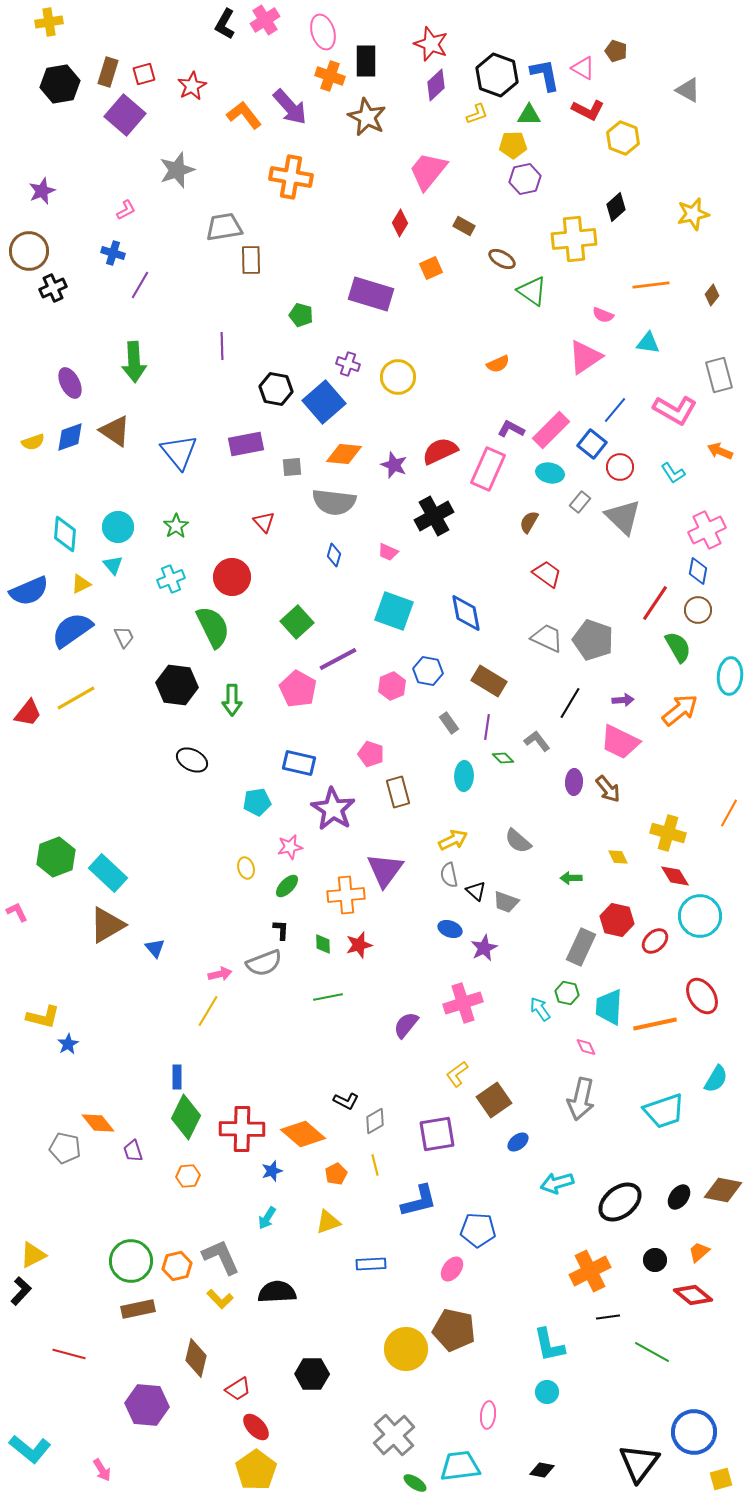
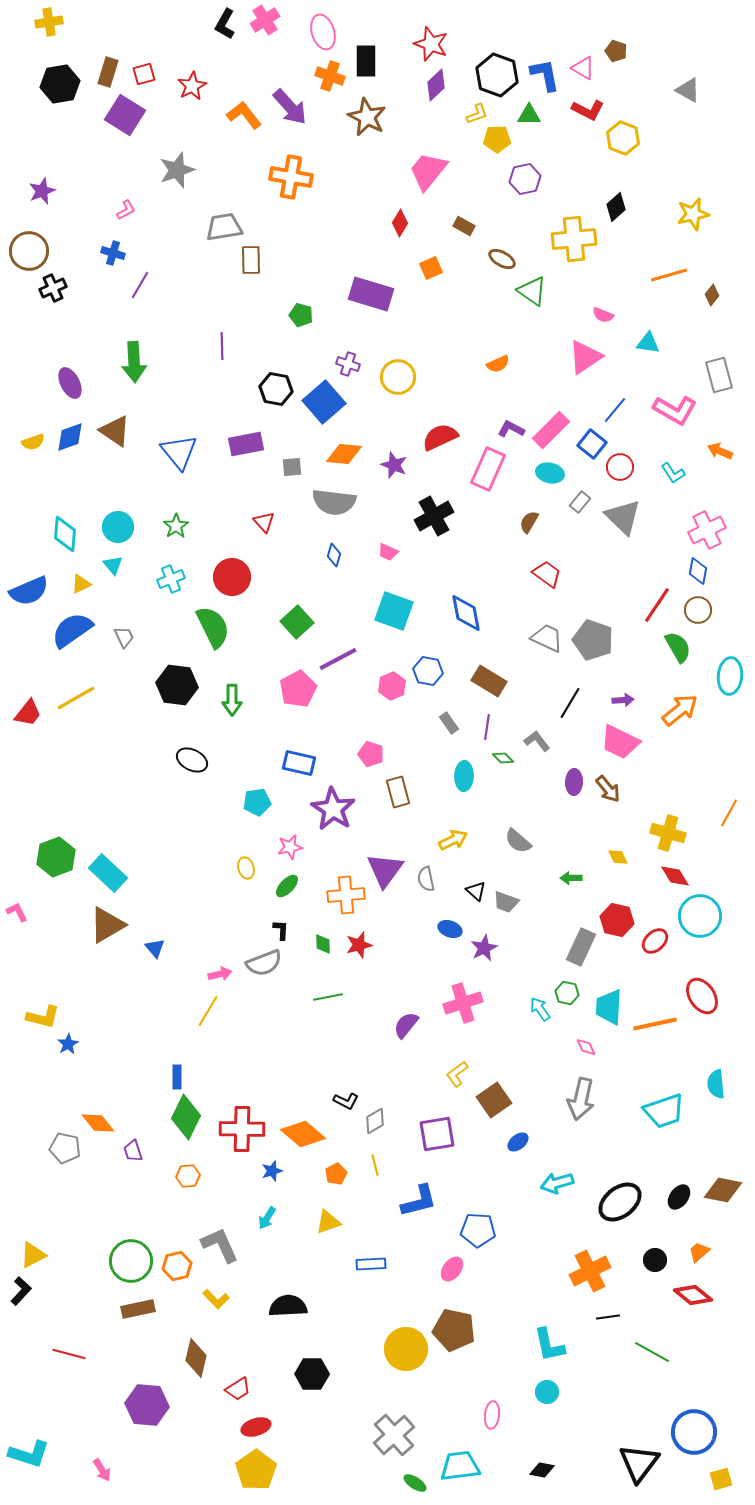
purple square at (125, 115): rotated 9 degrees counterclockwise
yellow pentagon at (513, 145): moved 16 px left, 6 px up
orange line at (651, 285): moved 18 px right, 10 px up; rotated 9 degrees counterclockwise
red semicircle at (440, 451): moved 14 px up
red line at (655, 603): moved 2 px right, 2 px down
pink pentagon at (298, 689): rotated 15 degrees clockwise
gray semicircle at (449, 875): moved 23 px left, 4 px down
cyan semicircle at (716, 1079): moved 5 px down; rotated 144 degrees clockwise
gray L-shape at (221, 1257): moved 1 px left, 12 px up
black semicircle at (277, 1292): moved 11 px right, 14 px down
yellow L-shape at (220, 1299): moved 4 px left
pink ellipse at (488, 1415): moved 4 px right
red ellipse at (256, 1427): rotated 64 degrees counterclockwise
cyan L-shape at (30, 1449): moved 1 px left, 5 px down; rotated 21 degrees counterclockwise
